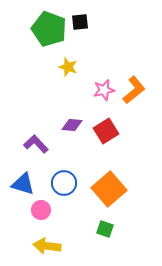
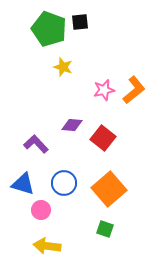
yellow star: moved 5 px left
red square: moved 3 px left, 7 px down; rotated 20 degrees counterclockwise
